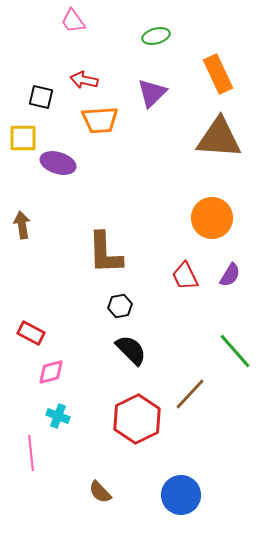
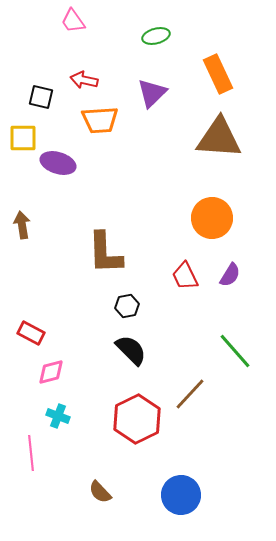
black hexagon: moved 7 px right
